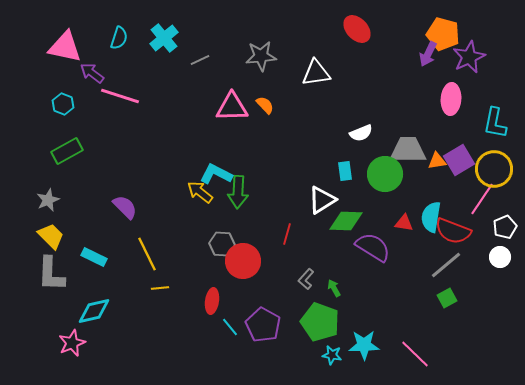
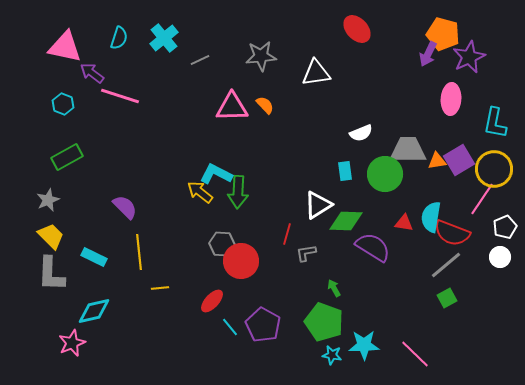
green rectangle at (67, 151): moved 6 px down
white triangle at (322, 200): moved 4 px left, 5 px down
red semicircle at (453, 231): moved 1 px left, 2 px down
yellow line at (147, 254): moved 8 px left, 2 px up; rotated 20 degrees clockwise
red circle at (243, 261): moved 2 px left
gray L-shape at (306, 279): moved 26 px up; rotated 40 degrees clockwise
red ellipse at (212, 301): rotated 35 degrees clockwise
green pentagon at (320, 322): moved 4 px right
